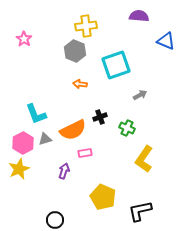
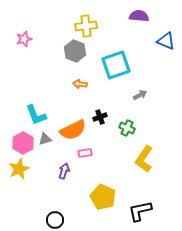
pink star: rotated 21 degrees clockwise
cyan L-shape: moved 1 px down
